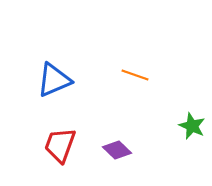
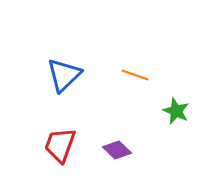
blue triangle: moved 10 px right, 5 px up; rotated 21 degrees counterclockwise
green star: moved 16 px left, 15 px up
